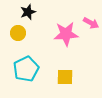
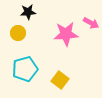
black star: rotated 14 degrees clockwise
cyan pentagon: moved 1 px left; rotated 10 degrees clockwise
yellow square: moved 5 px left, 3 px down; rotated 36 degrees clockwise
